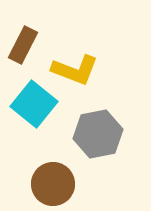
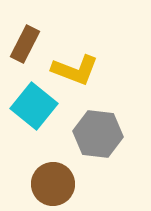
brown rectangle: moved 2 px right, 1 px up
cyan square: moved 2 px down
gray hexagon: rotated 18 degrees clockwise
